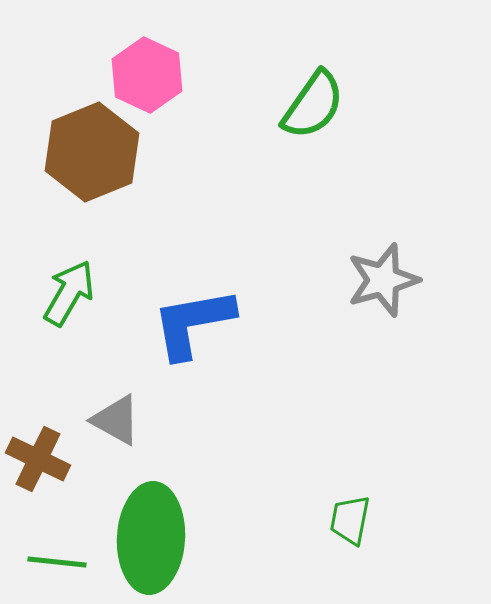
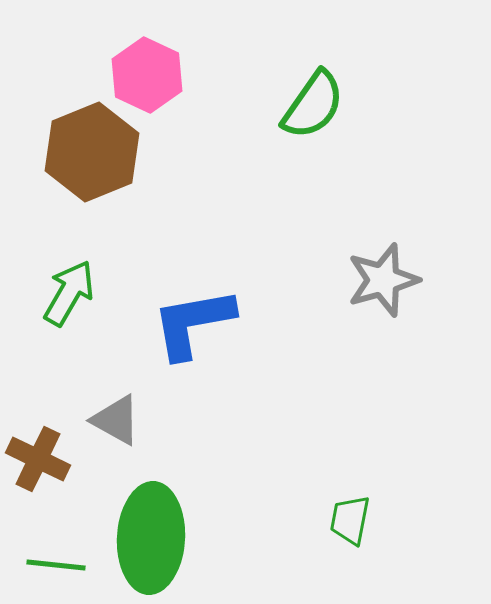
green line: moved 1 px left, 3 px down
